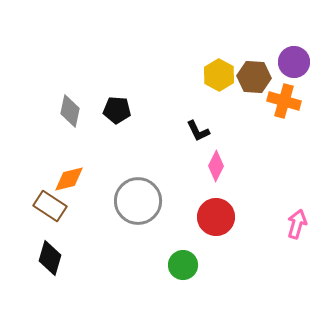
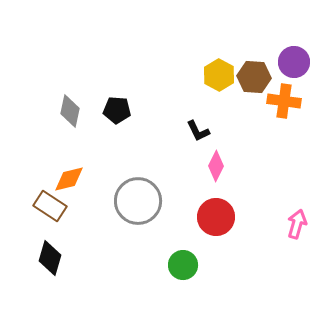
orange cross: rotated 8 degrees counterclockwise
